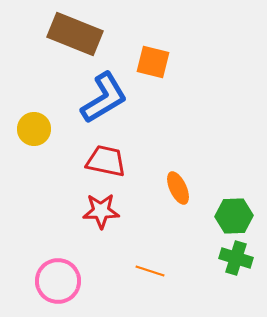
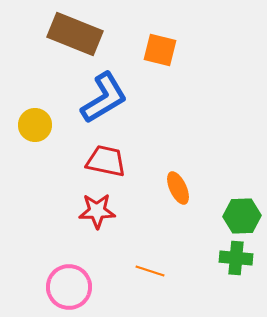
orange square: moved 7 px right, 12 px up
yellow circle: moved 1 px right, 4 px up
red star: moved 4 px left
green hexagon: moved 8 px right
green cross: rotated 12 degrees counterclockwise
pink circle: moved 11 px right, 6 px down
